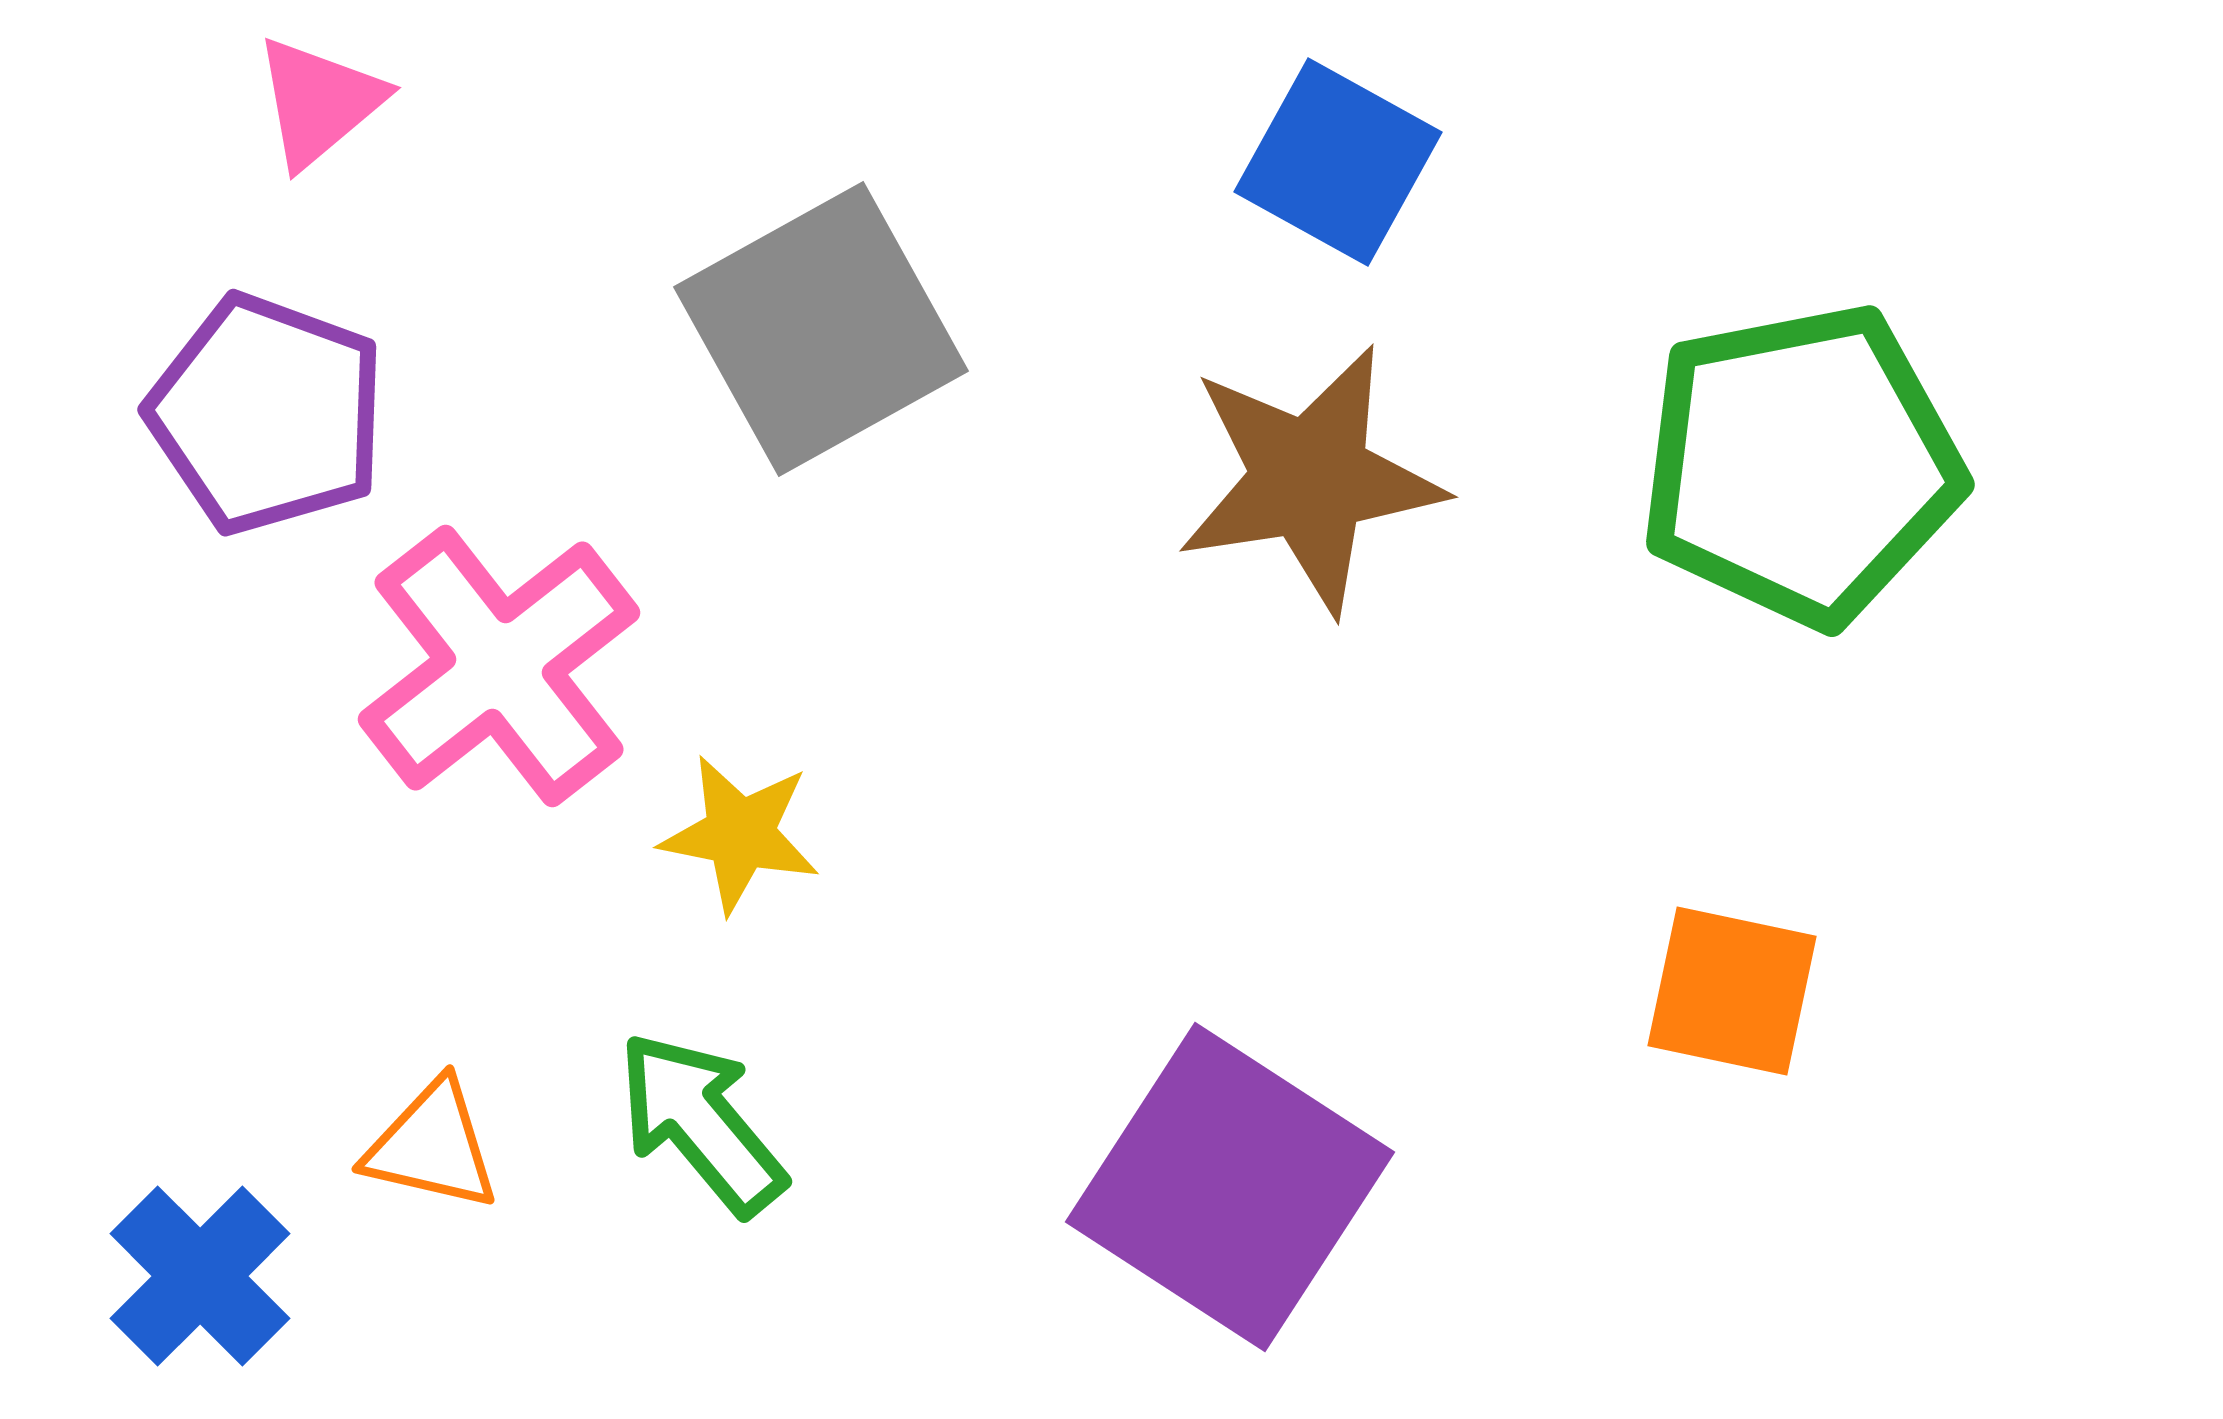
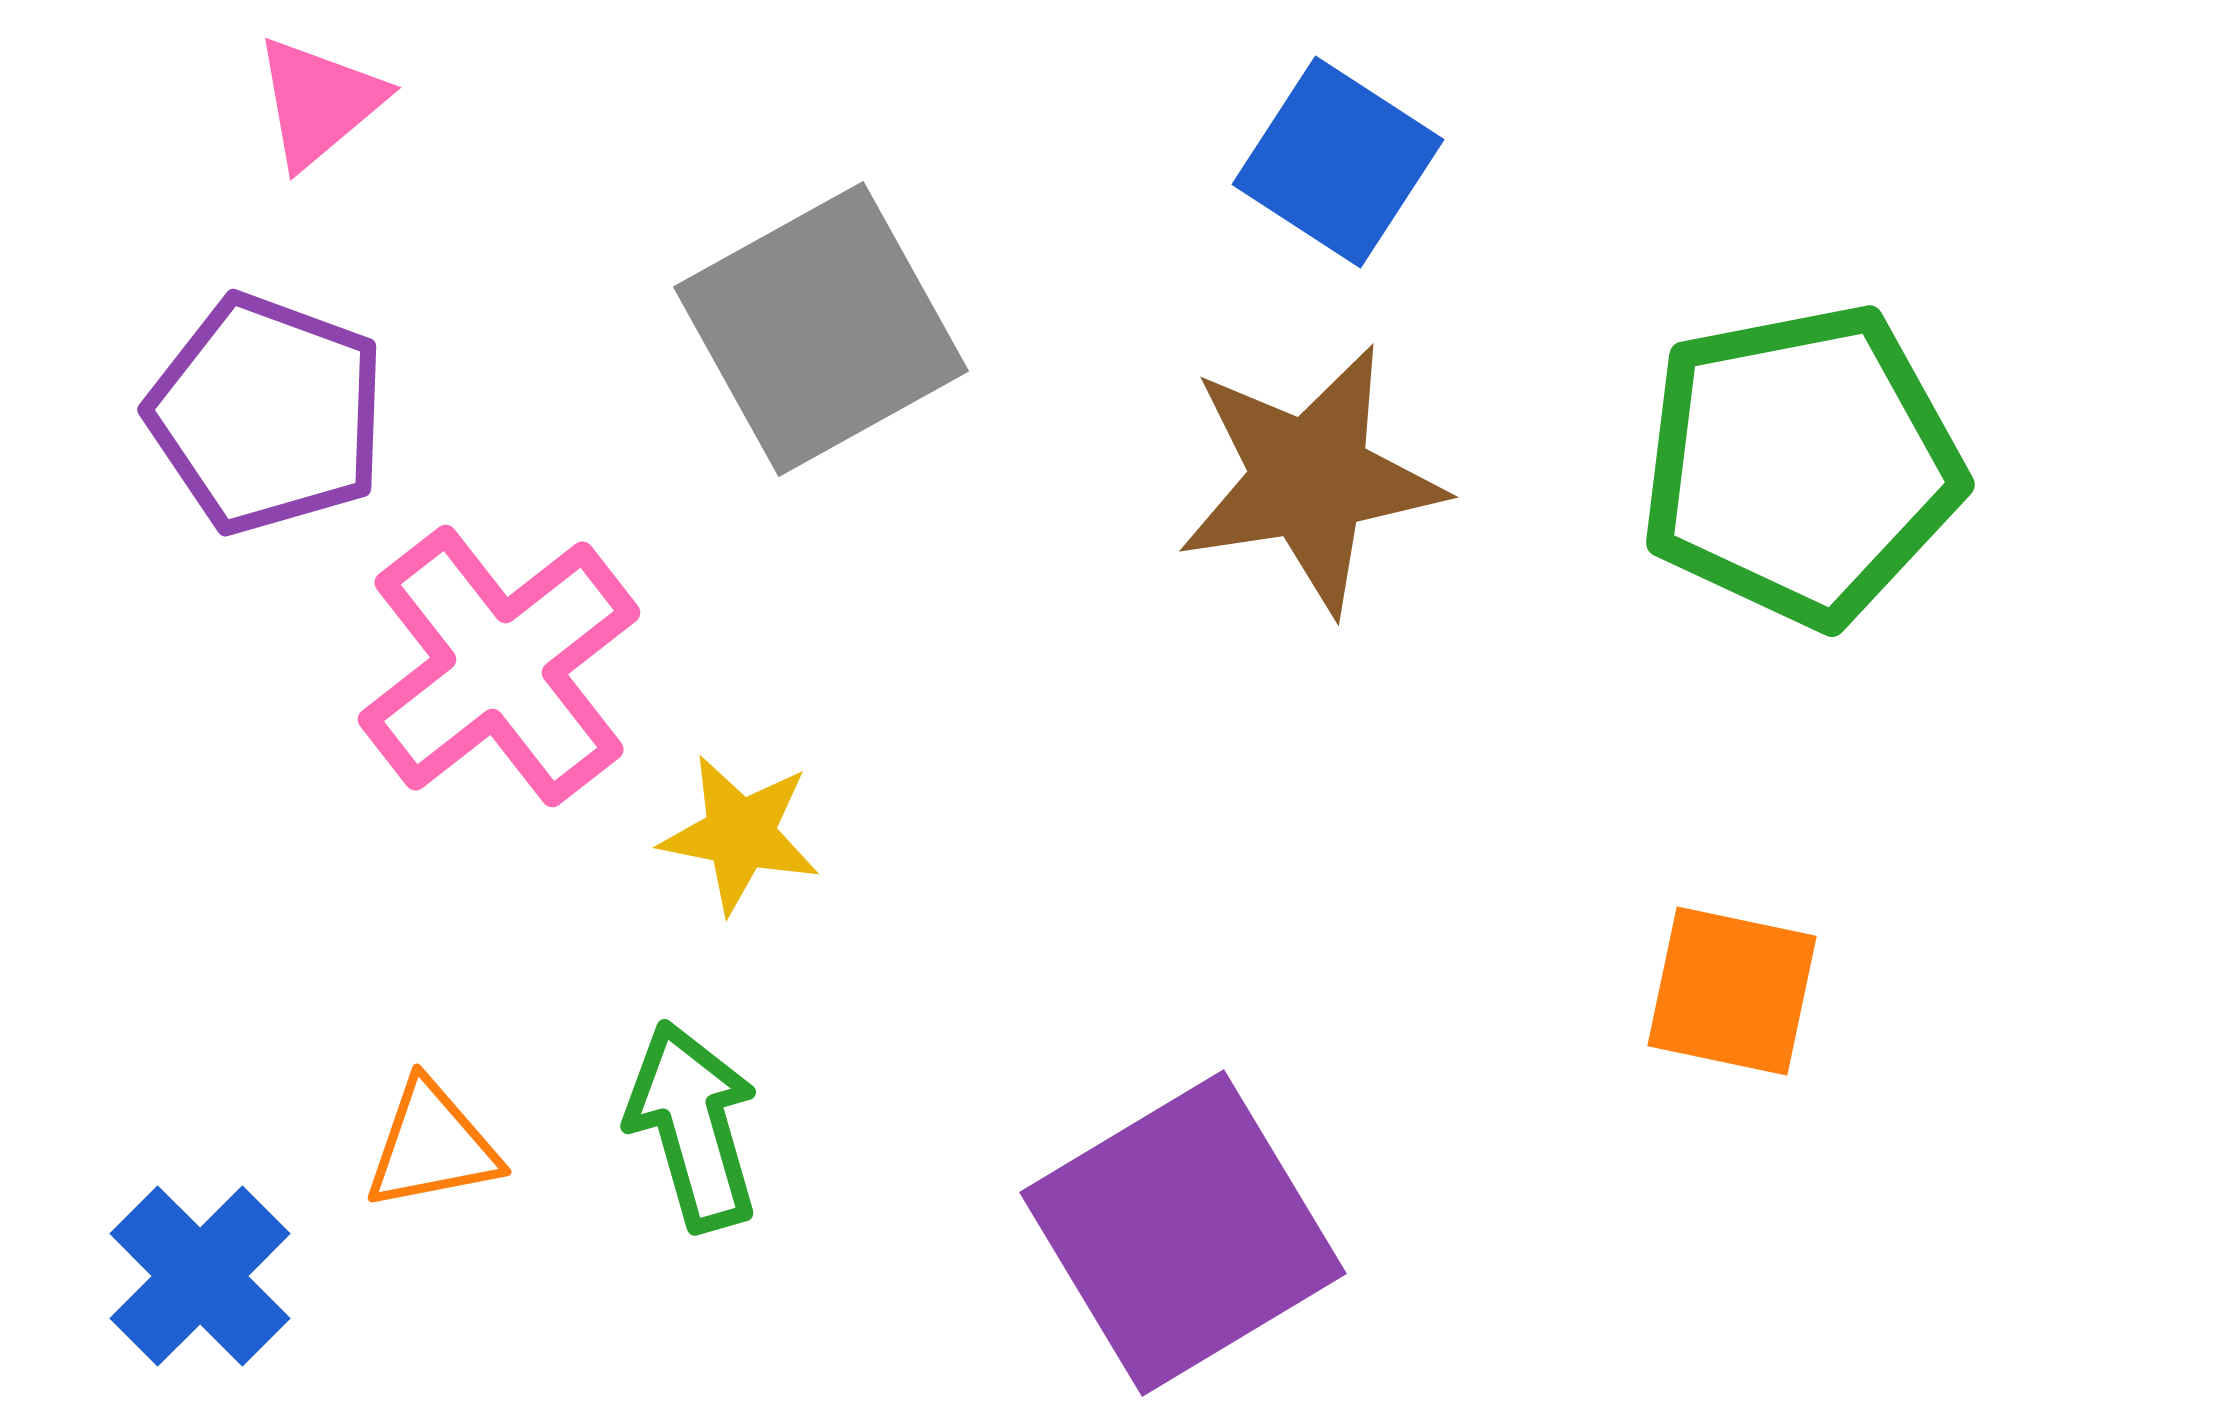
blue square: rotated 4 degrees clockwise
green arrow: moved 8 px left, 3 px down; rotated 24 degrees clockwise
orange triangle: rotated 24 degrees counterclockwise
purple square: moved 47 px left, 46 px down; rotated 26 degrees clockwise
